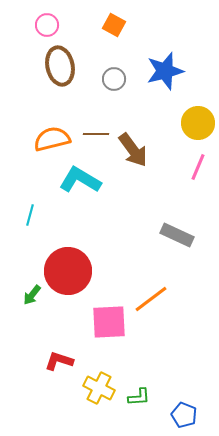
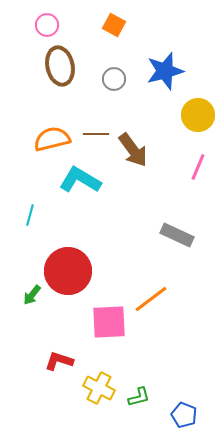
yellow circle: moved 8 px up
green L-shape: rotated 10 degrees counterclockwise
